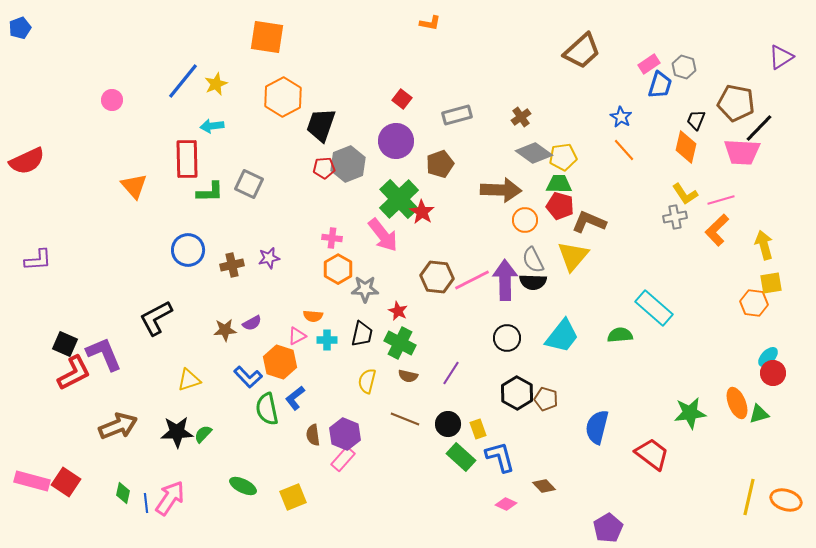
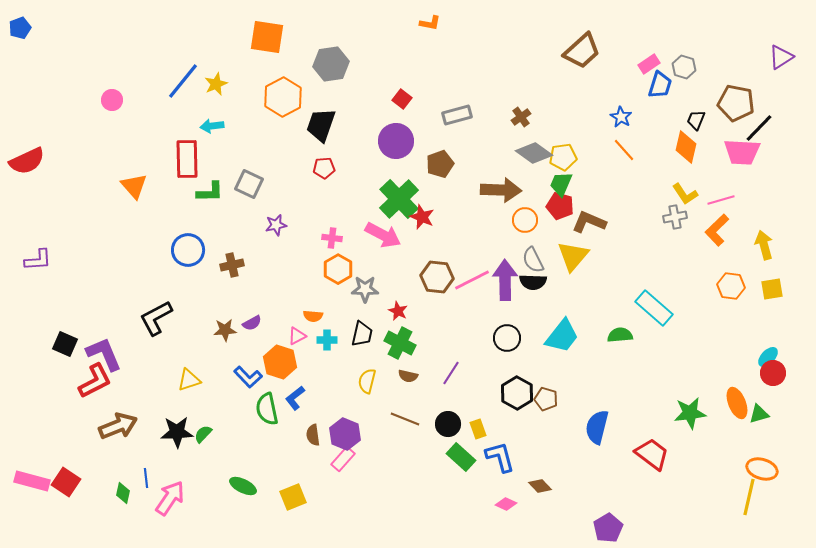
gray hexagon at (348, 164): moved 17 px left, 100 px up; rotated 12 degrees clockwise
green trapezoid at (559, 184): moved 2 px right; rotated 68 degrees counterclockwise
red star at (422, 212): moved 5 px down; rotated 10 degrees counterclockwise
pink arrow at (383, 235): rotated 24 degrees counterclockwise
purple star at (269, 258): moved 7 px right, 33 px up
yellow square at (771, 283): moved 1 px right, 6 px down
orange hexagon at (754, 303): moved 23 px left, 17 px up
red L-shape at (74, 373): moved 21 px right, 8 px down
brown diamond at (544, 486): moved 4 px left
orange ellipse at (786, 500): moved 24 px left, 31 px up
blue line at (146, 503): moved 25 px up
